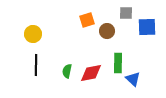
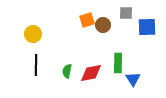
brown circle: moved 4 px left, 6 px up
blue triangle: rotated 14 degrees clockwise
